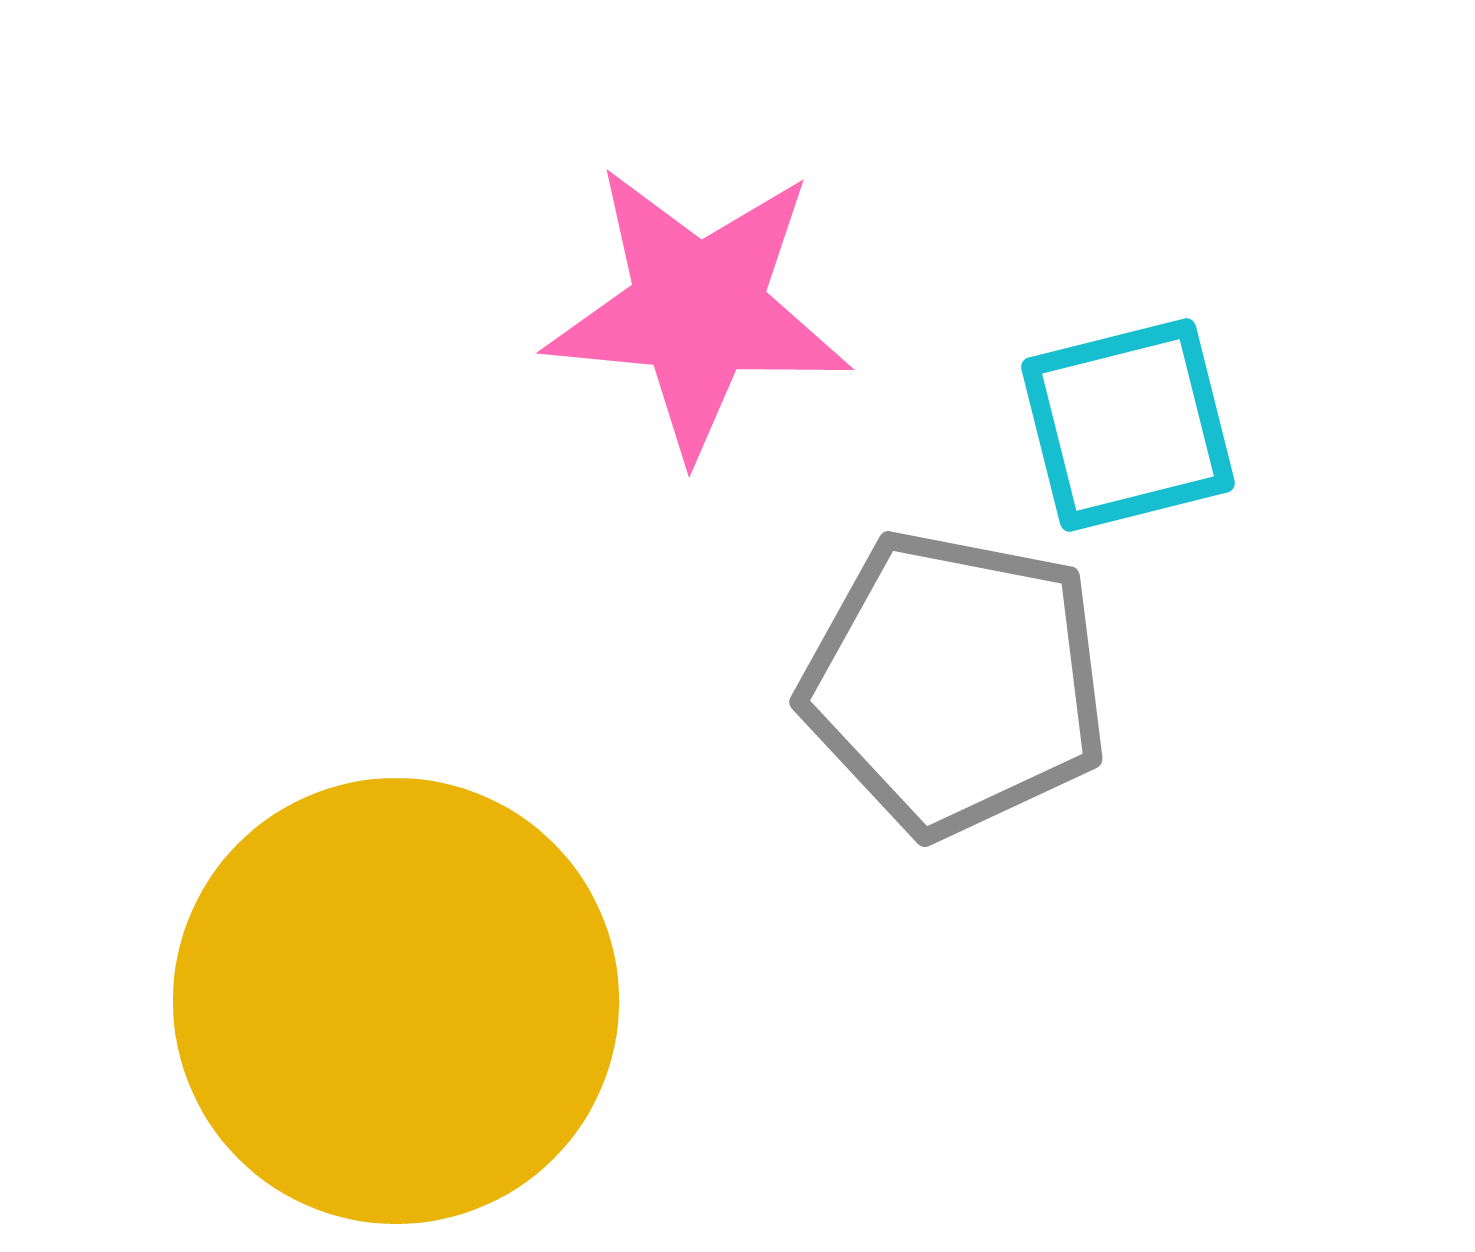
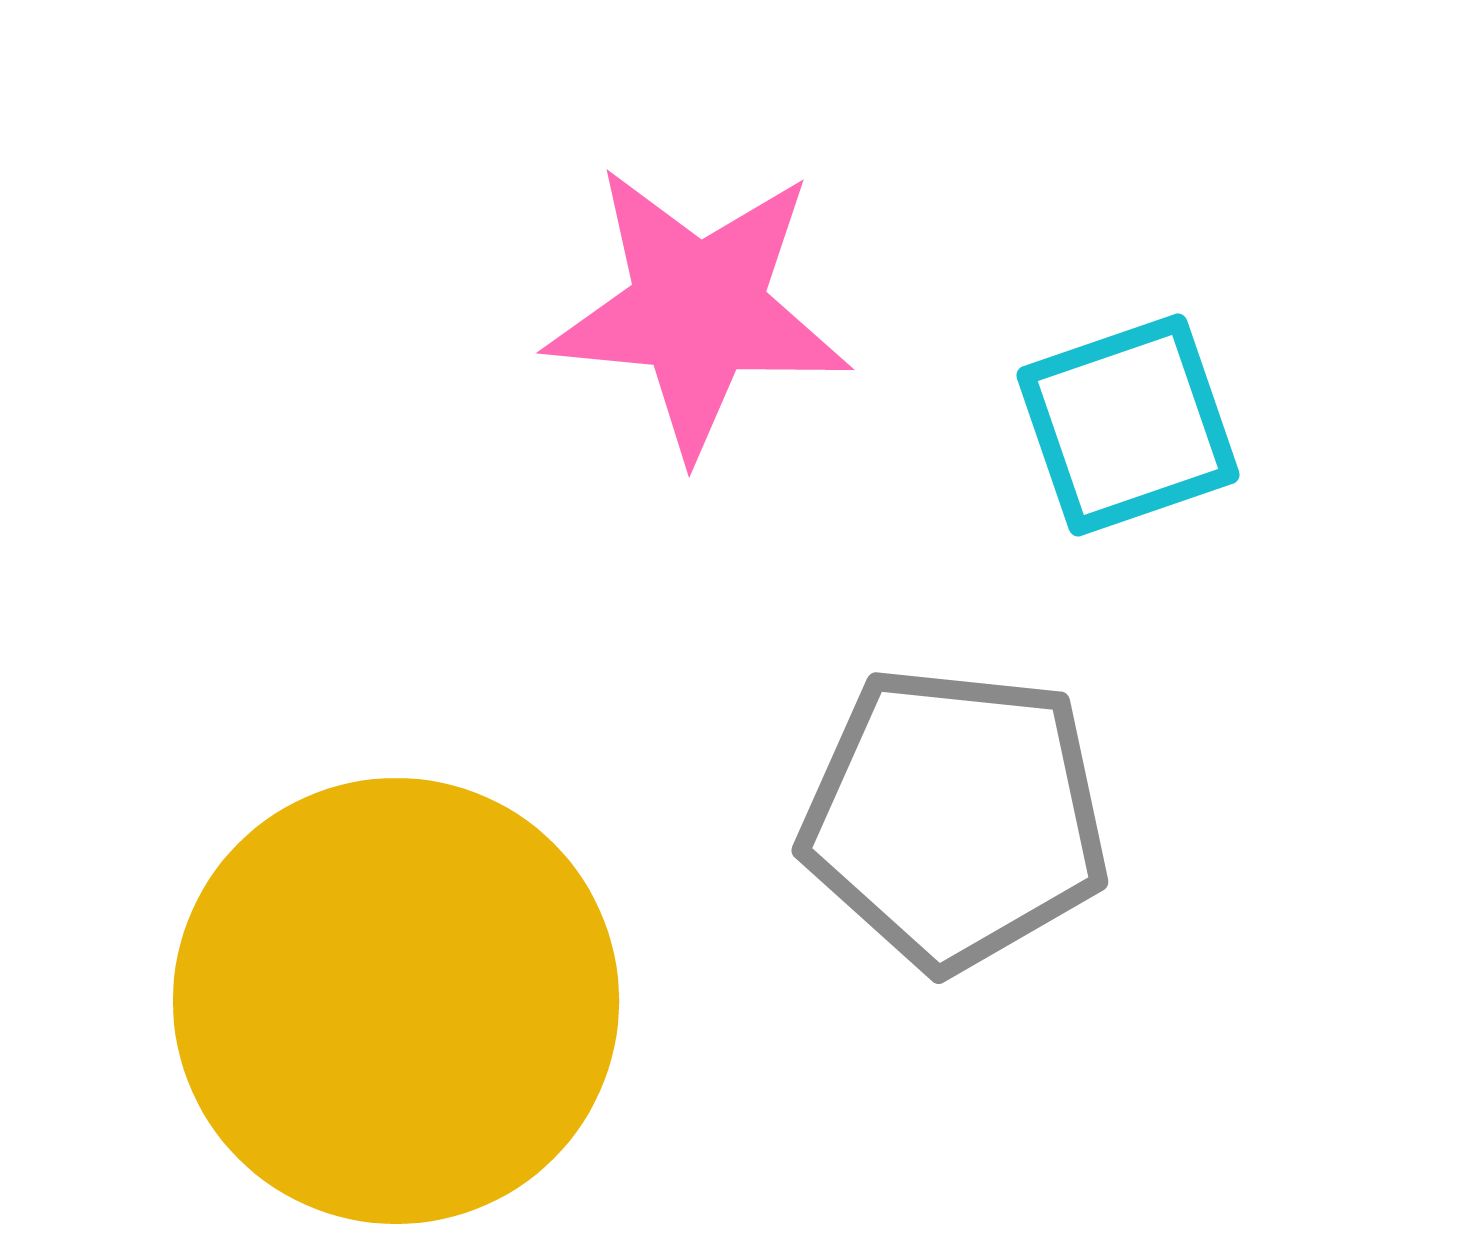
cyan square: rotated 5 degrees counterclockwise
gray pentagon: moved 135 px down; rotated 5 degrees counterclockwise
